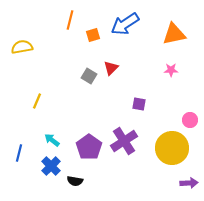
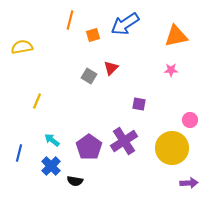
orange triangle: moved 2 px right, 2 px down
